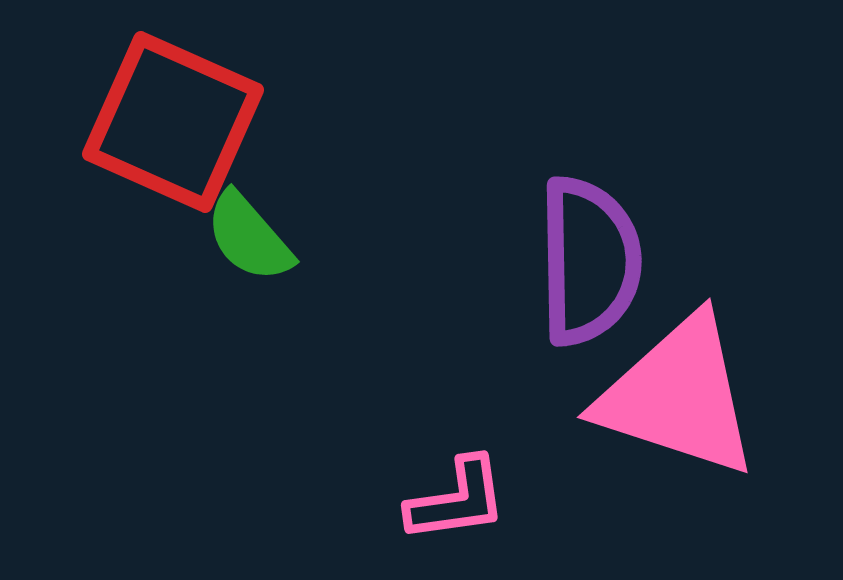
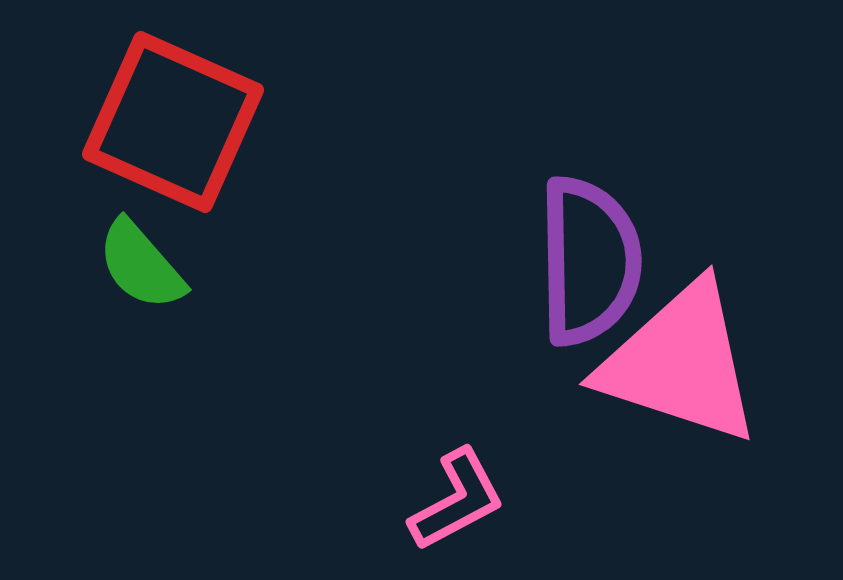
green semicircle: moved 108 px left, 28 px down
pink triangle: moved 2 px right, 33 px up
pink L-shape: rotated 20 degrees counterclockwise
